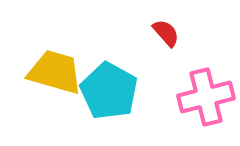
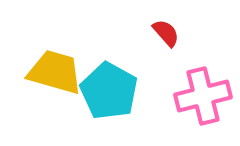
pink cross: moved 3 px left, 1 px up
